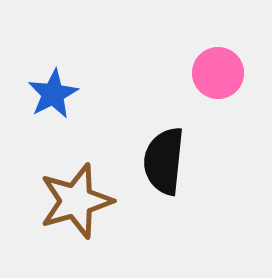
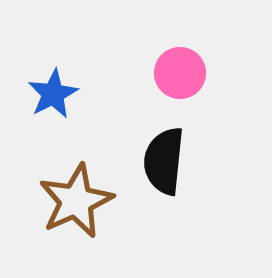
pink circle: moved 38 px left
brown star: rotated 8 degrees counterclockwise
